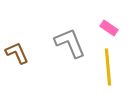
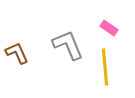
gray L-shape: moved 2 px left, 2 px down
yellow line: moved 3 px left
